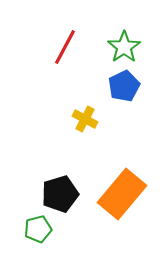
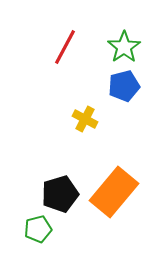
blue pentagon: rotated 12 degrees clockwise
orange rectangle: moved 8 px left, 2 px up
